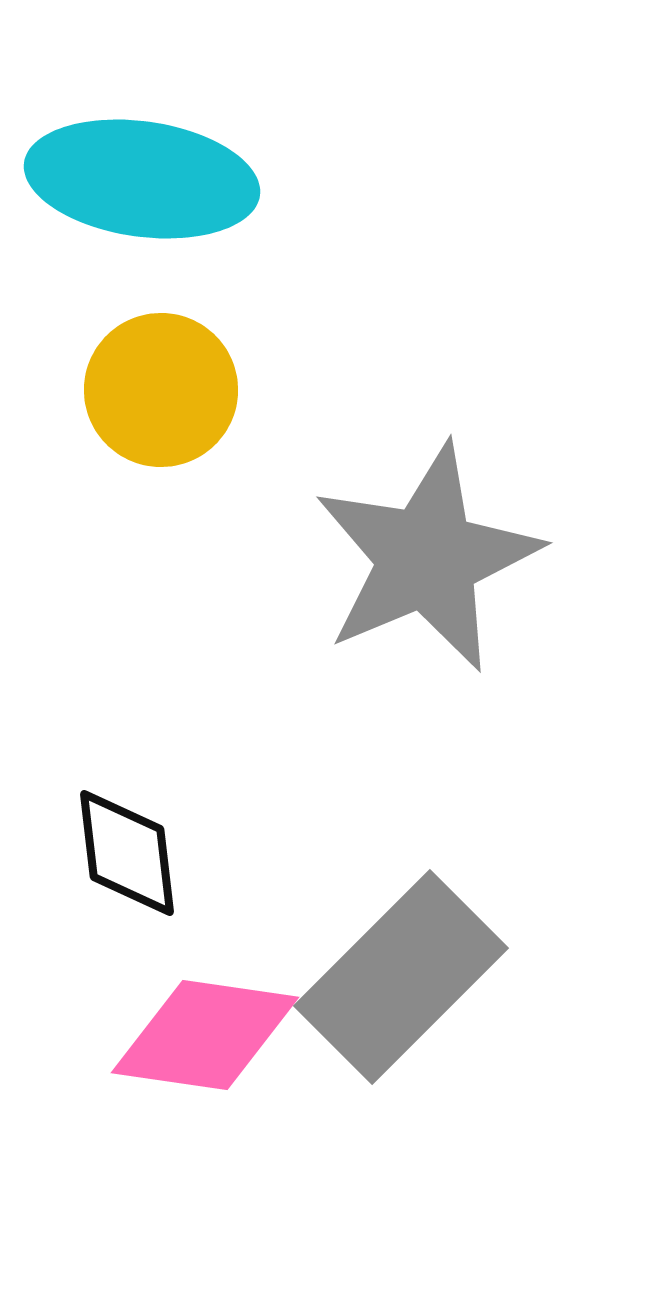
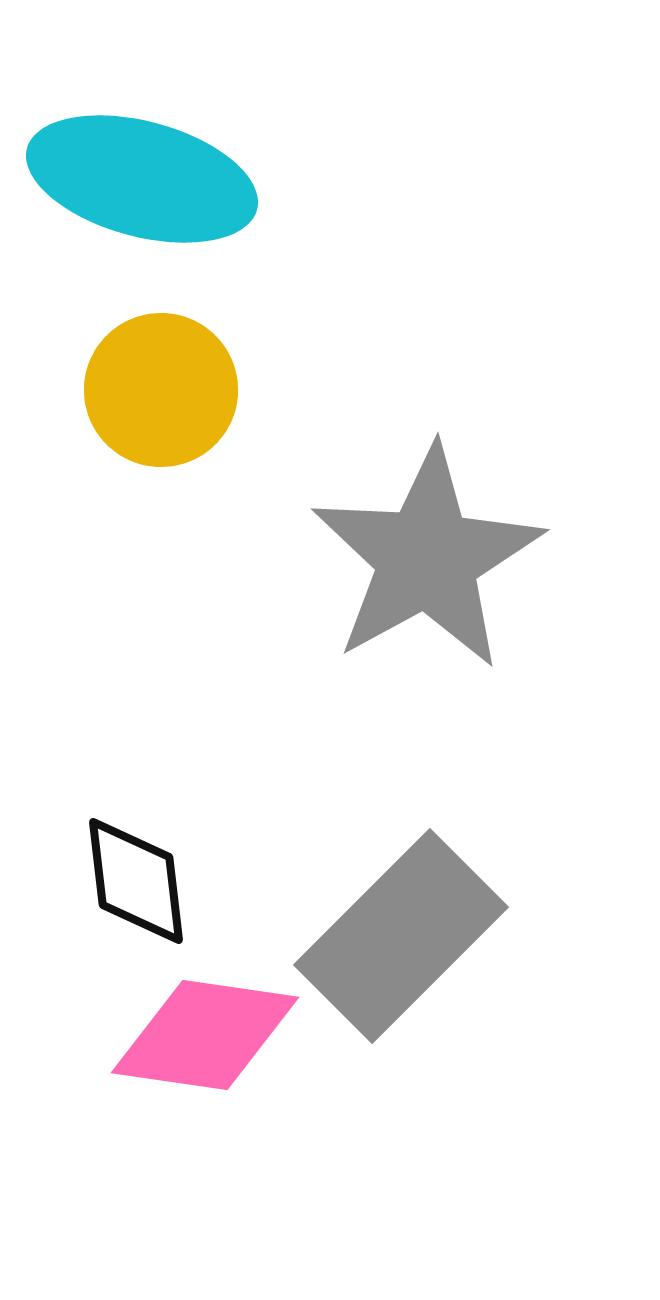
cyan ellipse: rotated 7 degrees clockwise
gray star: rotated 6 degrees counterclockwise
black diamond: moved 9 px right, 28 px down
gray rectangle: moved 41 px up
